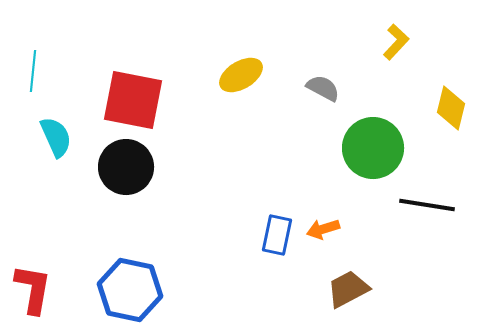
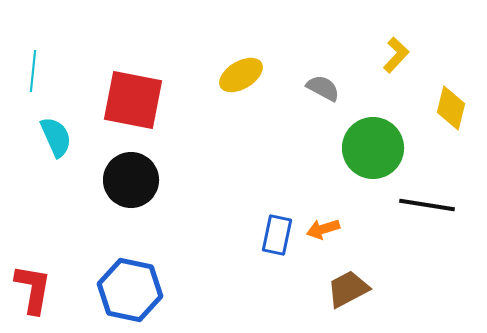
yellow L-shape: moved 13 px down
black circle: moved 5 px right, 13 px down
